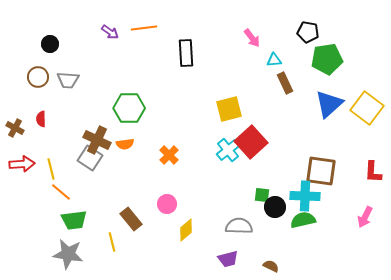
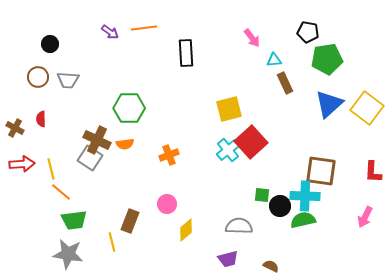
orange cross at (169, 155): rotated 24 degrees clockwise
black circle at (275, 207): moved 5 px right, 1 px up
brown rectangle at (131, 219): moved 1 px left, 2 px down; rotated 60 degrees clockwise
